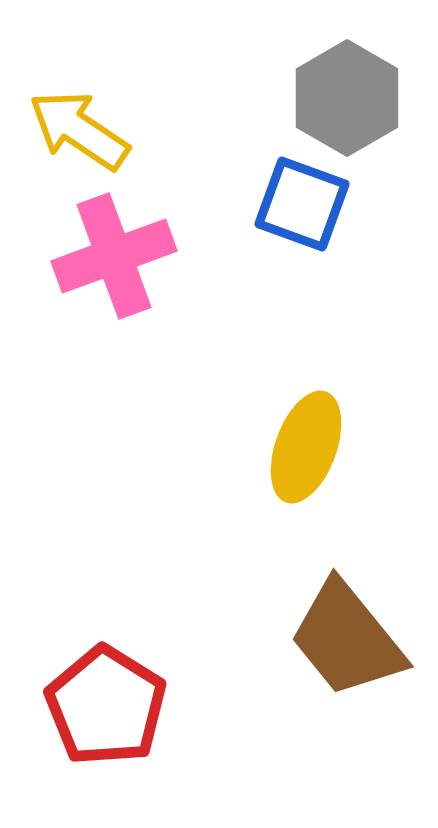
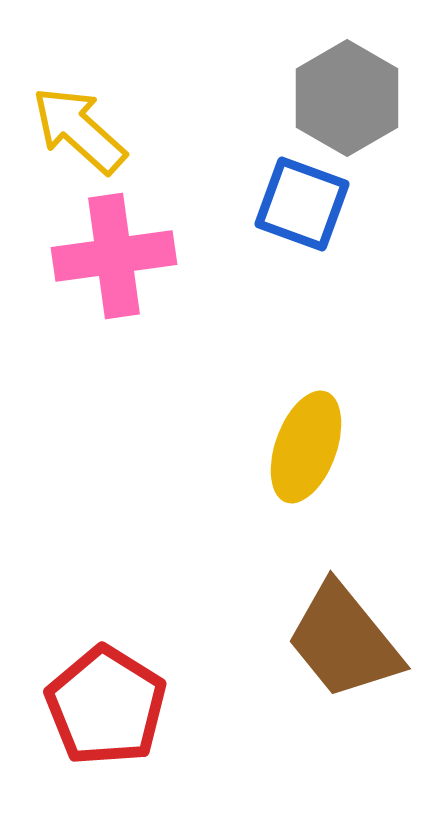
yellow arrow: rotated 8 degrees clockwise
pink cross: rotated 12 degrees clockwise
brown trapezoid: moved 3 px left, 2 px down
